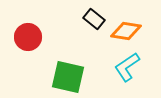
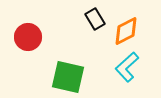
black rectangle: moved 1 px right; rotated 20 degrees clockwise
orange diamond: rotated 36 degrees counterclockwise
cyan L-shape: rotated 8 degrees counterclockwise
